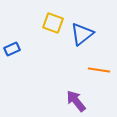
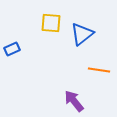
yellow square: moved 2 px left; rotated 15 degrees counterclockwise
purple arrow: moved 2 px left
